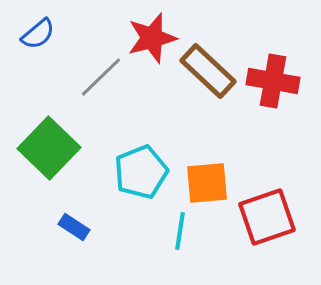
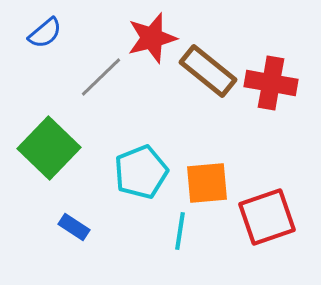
blue semicircle: moved 7 px right, 1 px up
brown rectangle: rotated 4 degrees counterclockwise
red cross: moved 2 px left, 2 px down
